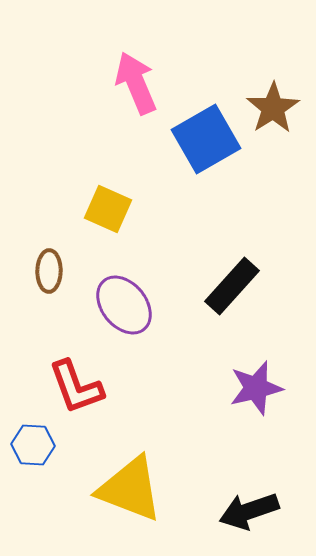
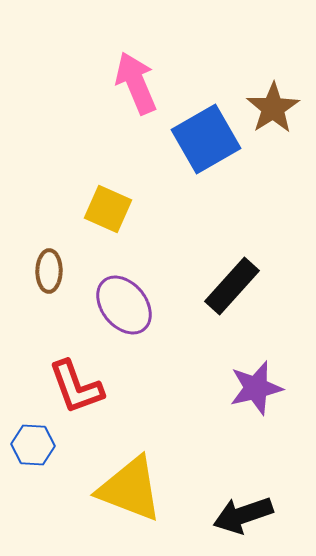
black arrow: moved 6 px left, 4 px down
